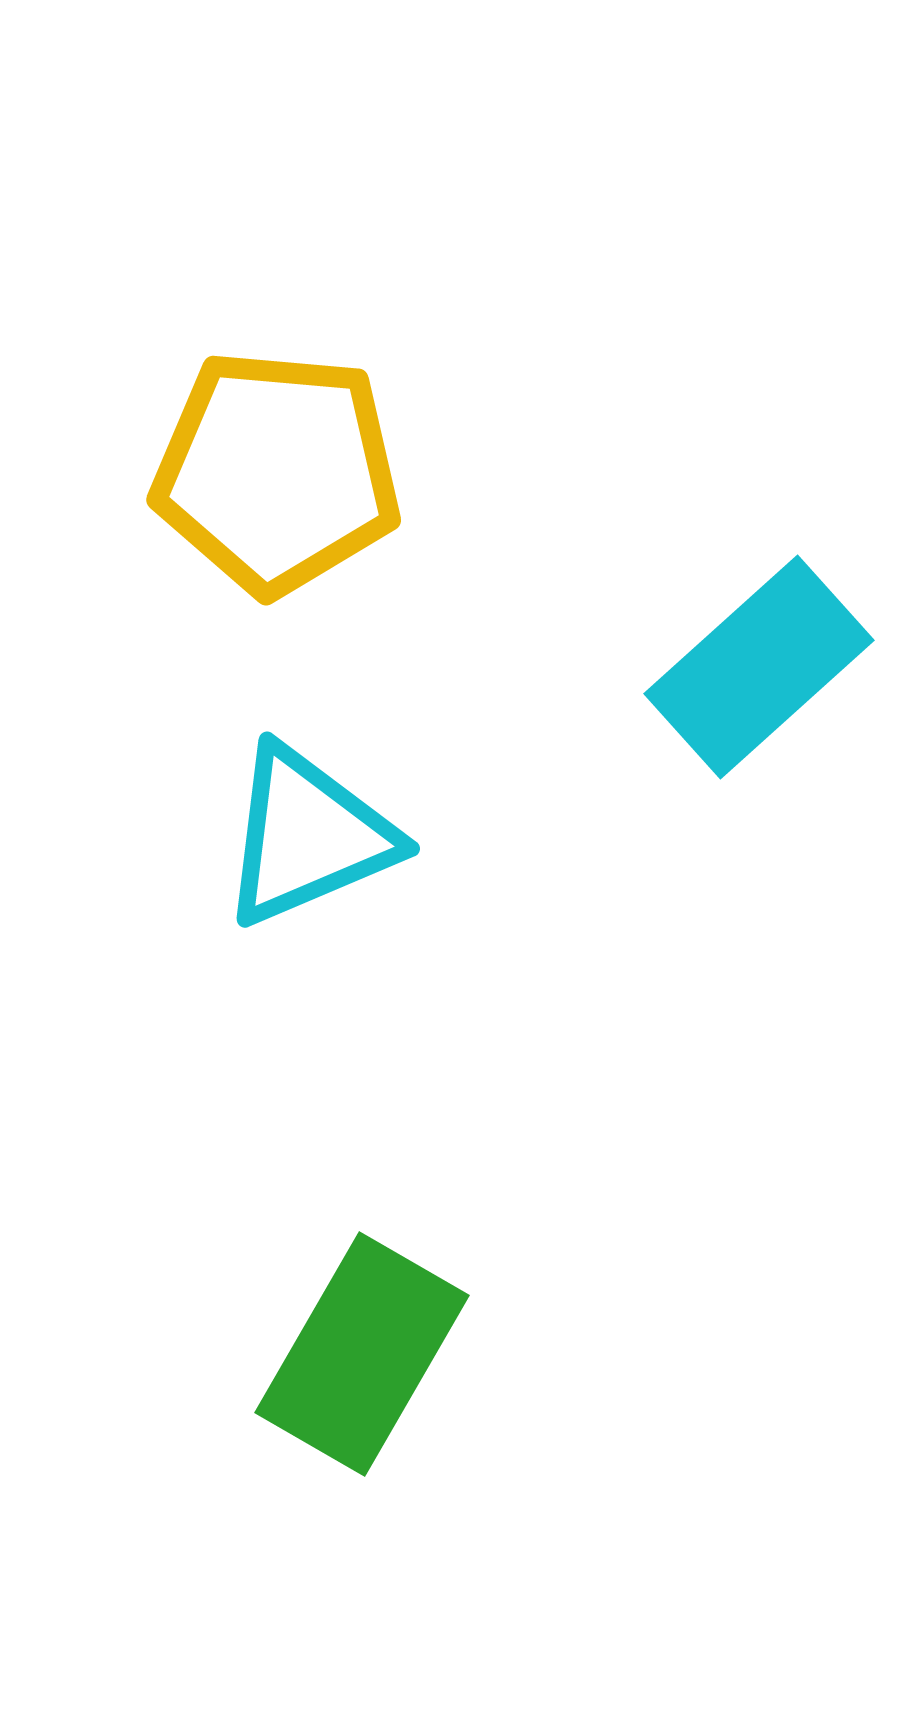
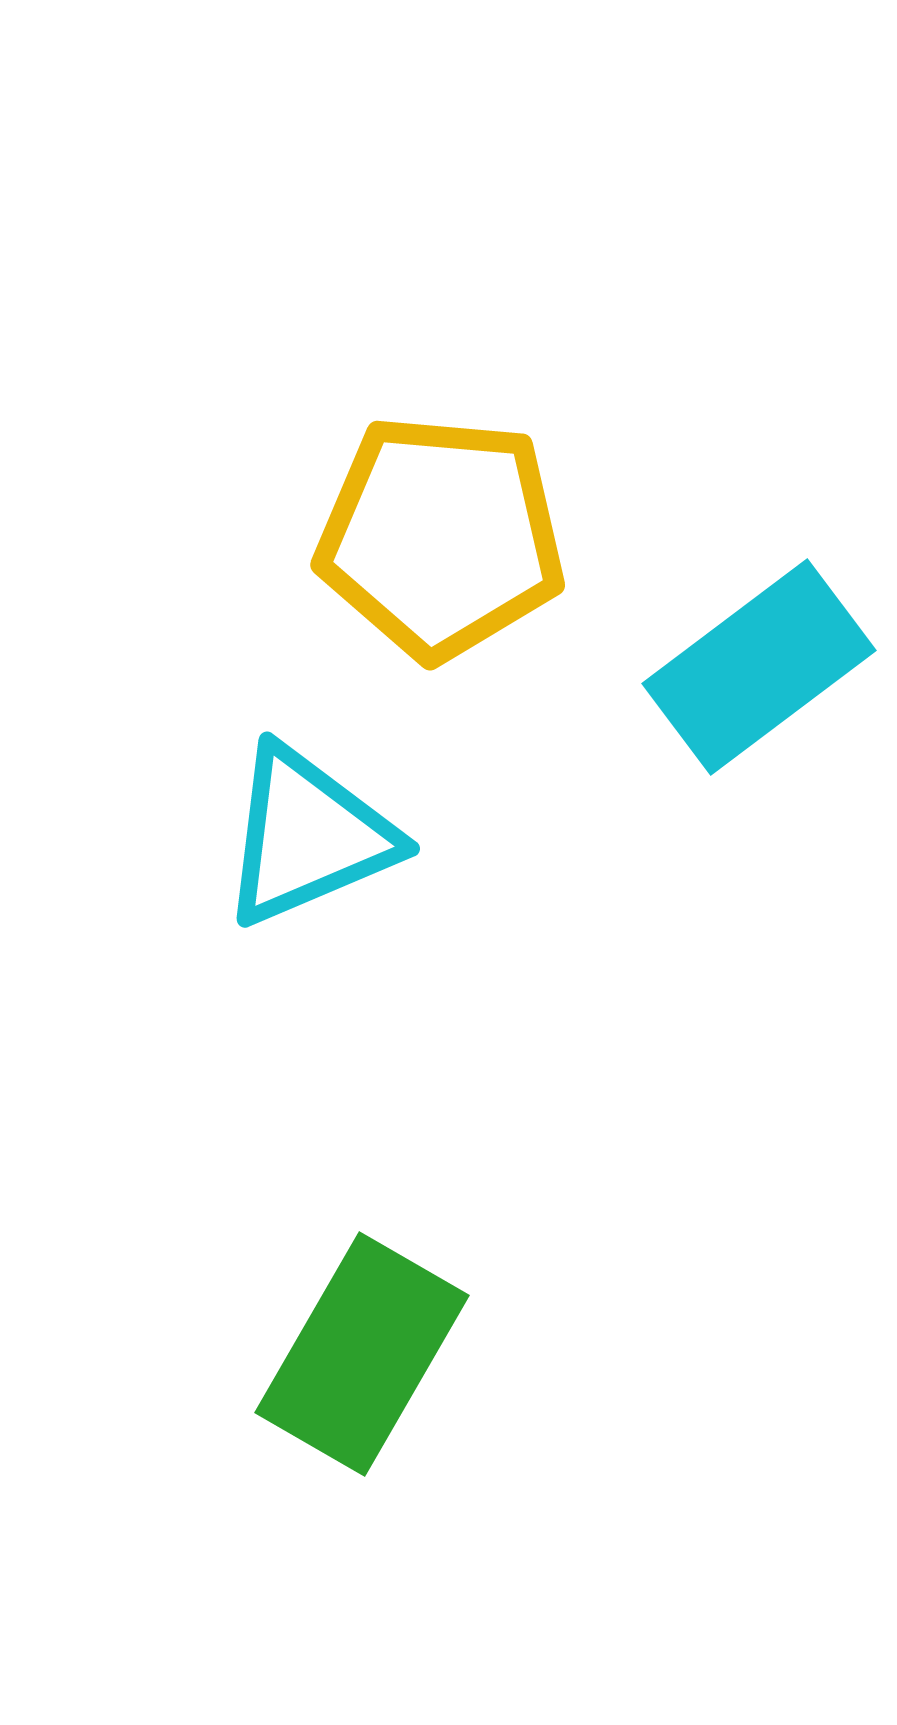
yellow pentagon: moved 164 px right, 65 px down
cyan rectangle: rotated 5 degrees clockwise
